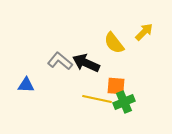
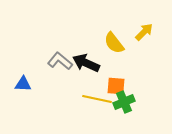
blue triangle: moved 3 px left, 1 px up
